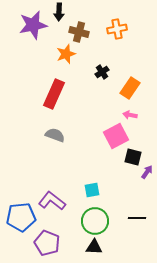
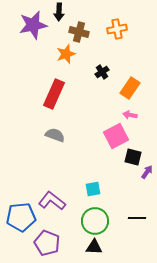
cyan square: moved 1 px right, 1 px up
